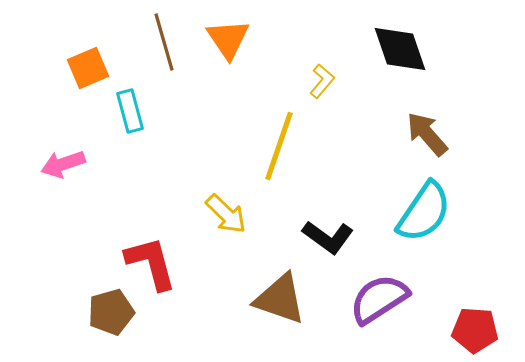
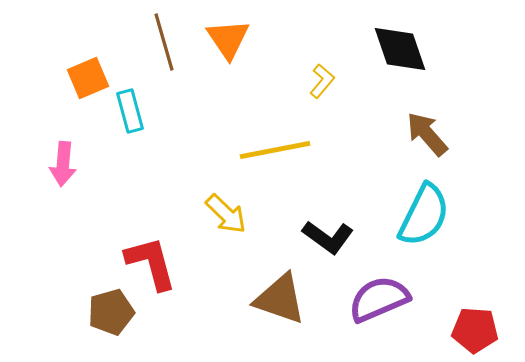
orange square: moved 10 px down
yellow line: moved 4 px left, 4 px down; rotated 60 degrees clockwise
pink arrow: rotated 66 degrees counterclockwise
cyan semicircle: moved 3 px down; rotated 8 degrees counterclockwise
purple semicircle: rotated 10 degrees clockwise
